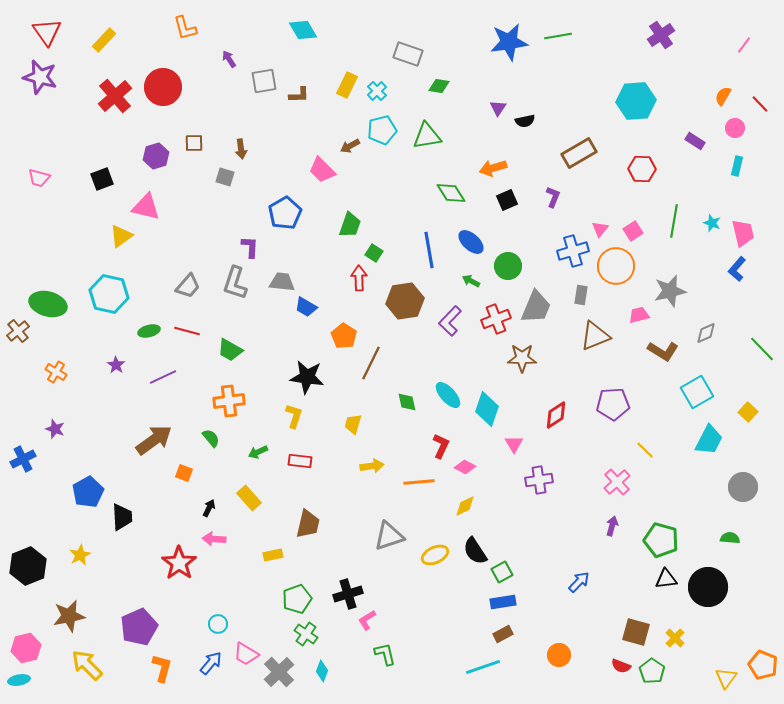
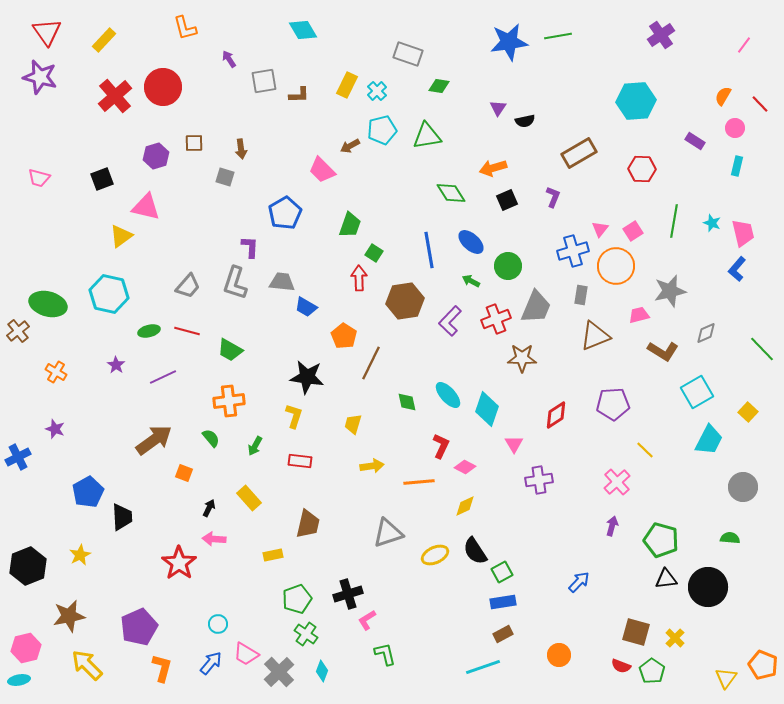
green arrow at (258, 452): moved 3 px left, 6 px up; rotated 36 degrees counterclockwise
blue cross at (23, 459): moved 5 px left, 2 px up
gray triangle at (389, 536): moved 1 px left, 3 px up
